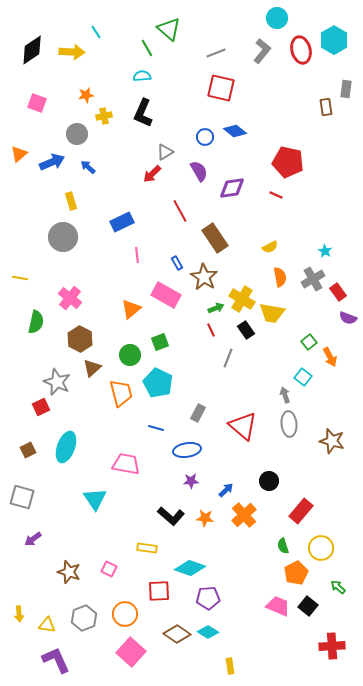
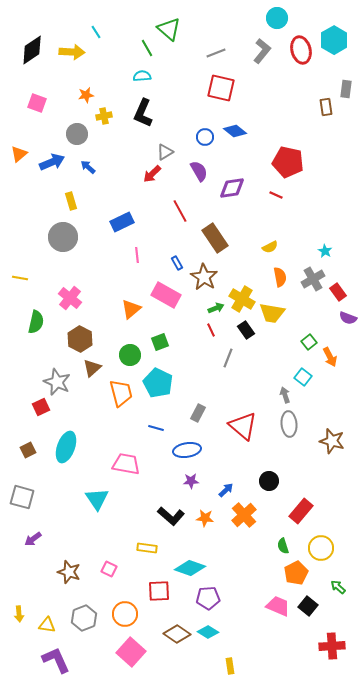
cyan triangle at (95, 499): moved 2 px right
